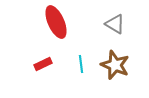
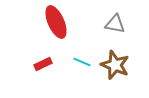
gray triangle: rotated 20 degrees counterclockwise
cyan line: moved 1 px right, 2 px up; rotated 60 degrees counterclockwise
